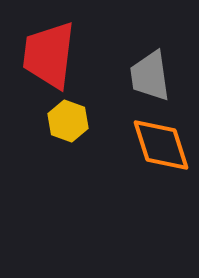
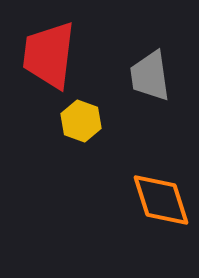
yellow hexagon: moved 13 px right
orange diamond: moved 55 px down
